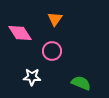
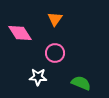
pink circle: moved 3 px right, 2 px down
white star: moved 6 px right
